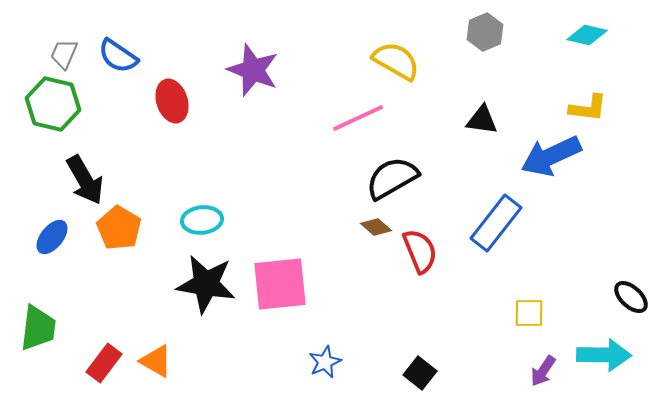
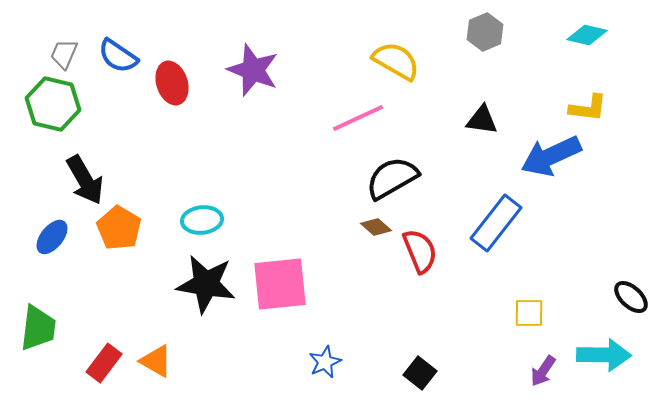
red ellipse: moved 18 px up
